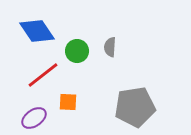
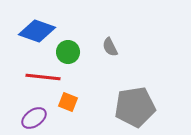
blue diamond: rotated 36 degrees counterclockwise
gray semicircle: rotated 30 degrees counterclockwise
green circle: moved 9 px left, 1 px down
red line: moved 2 px down; rotated 44 degrees clockwise
orange square: rotated 18 degrees clockwise
